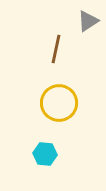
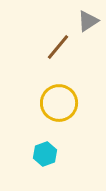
brown line: moved 2 px right, 2 px up; rotated 28 degrees clockwise
cyan hexagon: rotated 25 degrees counterclockwise
